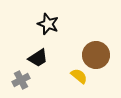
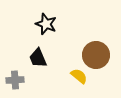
black star: moved 2 px left
black trapezoid: rotated 100 degrees clockwise
gray cross: moved 6 px left; rotated 24 degrees clockwise
